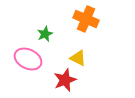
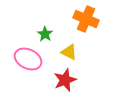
green star: rotated 14 degrees counterclockwise
yellow triangle: moved 9 px left, 6 px up
